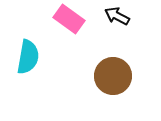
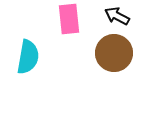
pink rectangle: rotated 48 degrees clockwise
brown circle: moved 1 px right, 23 px up
